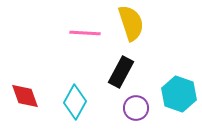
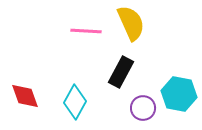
yellow semicircle: rotated 6 degrees counterclockwise
pink line: moved 1 px right, 2 px up
cyan hexagon: rotated 8 degrees counterclockwise
purple circle: moved 7 px right
